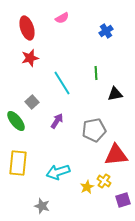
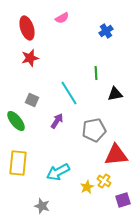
cyan line: moved 7 px right, 10 px down
gray square: moved 2 px up; rotated 24 degrees counterclockwise
cyan arrow: rotated 10 degrees counterclockwise
